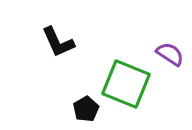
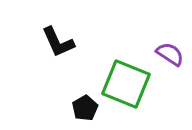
black pentagon: moved 1 px left, 1 px up
